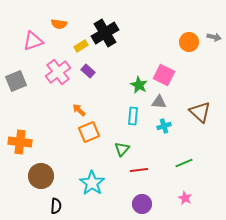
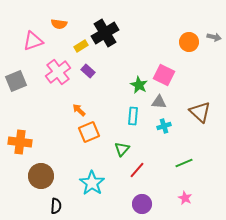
red line: moved 2 px left; rotated 42 degrees counterclockwise
